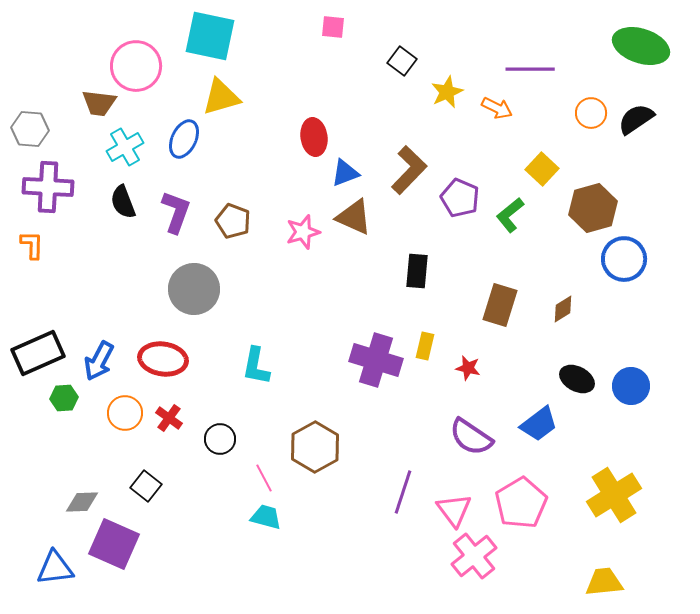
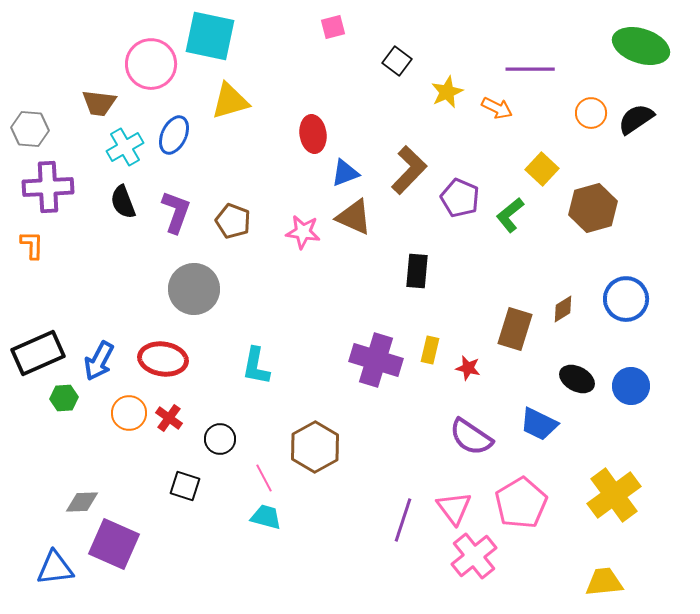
pink square at (333, 27): rotated 20 degrees counterclockwise
black square at (402, 61): moved 5 px left
pink circle at (136, 66): moved 15 px right, 2 px up
yellow triangle at (221, 97): moved 9 px right, 4 px down
red ellipse at (314, 137): moved 1 px left, 3 px up
blue ellipse at (184, 139): moved 10 px left, 4 px up
purple cross at (48, 187): rotated 6 degrees counterclockwise
pink star at (303, 232): rotated 24 degrees clockwise
blue circle at (624, 259): moved 2 px right, 40 px down
brown rectangle at (500, 305): moved 15 px right, 24 px down
yellow rectangle at (425, 346): moved 5 px right, 4 px down
orange circle at (125, 413): moved 4 px right
blue trapezoid at (539, 424): rotated 63 degrees clockwise
black square at (146, 486): moved 39 px right; rotated 20 degrees counterclockwise
purple line at (403, 492): moved 28 px down
yellow cross at (614, 495): rotated 4 degrees counterclockwise
pink triangle at (454, 510): moved 2 px up
